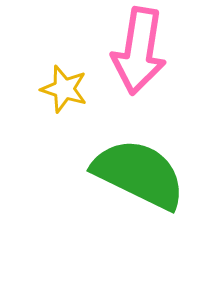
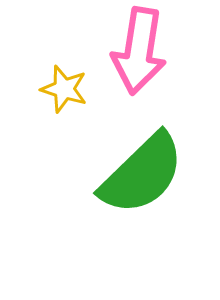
green semicircle: moved 3 px right; rotated 110 degrees clockwise
